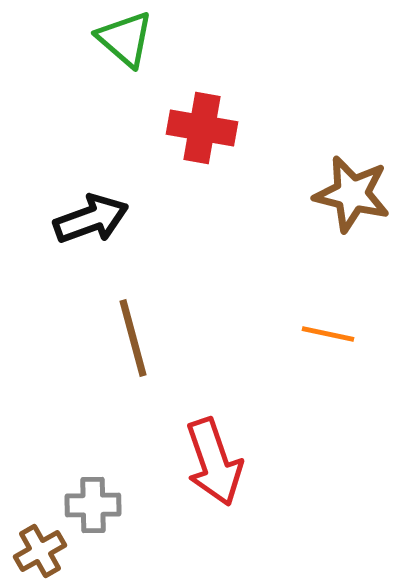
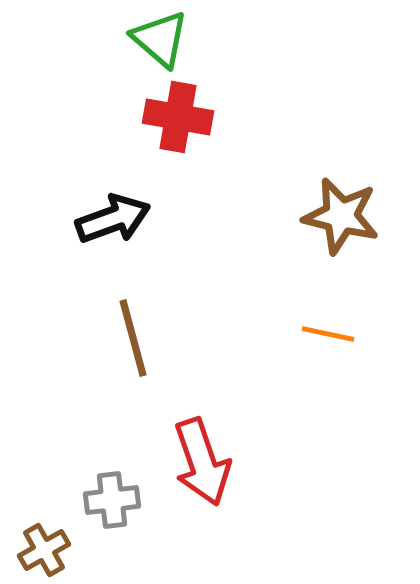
green triangle: moved 35 px right
red cross: moved 24 px left, 11 px up
brown star: moved 11 px left, 22 px down
black arrow: moved 22 px right
red arrow: moved 12 px left
gray cross: moved 19 px right, 5 px up; rotated 6 degrees counterclockwise
brown cross: moved 4 px right, 1 px up
